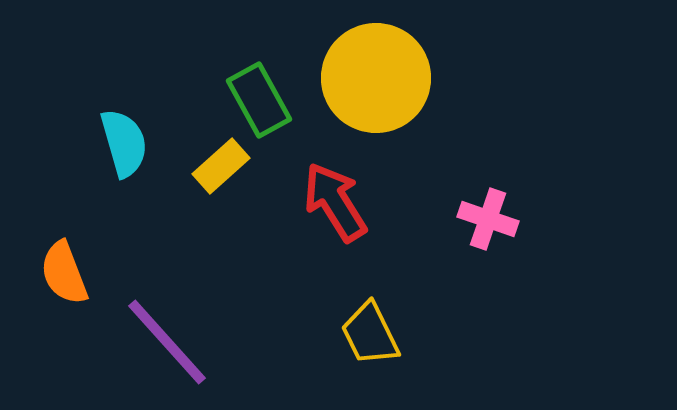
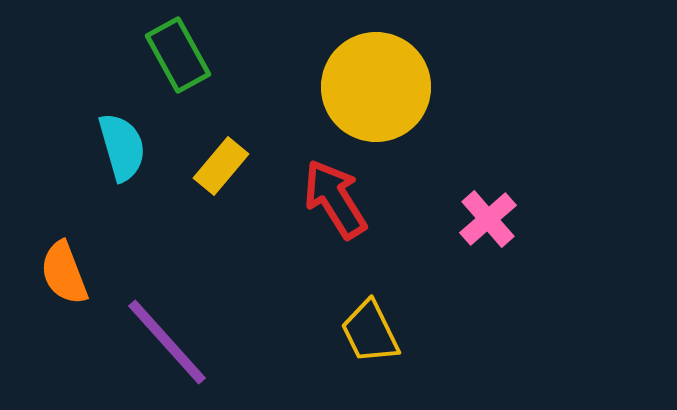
yellow circle: moved 9 px down
green rectangle: moved 81 px left, 45 px up
cyan semicircle: moved 2 px left, 4 px down
yellow rectangle: rotated 8 degrees counterclockwise
red arrow: moved 3 px up
pink cross: rotated 30 degrees clockwise
yellow trapezoid: moved 2 px up
